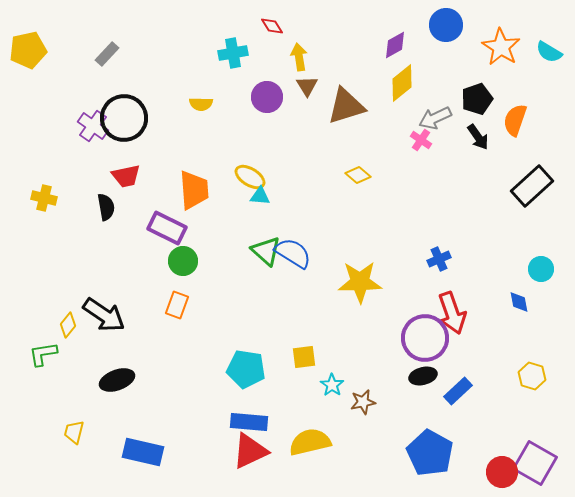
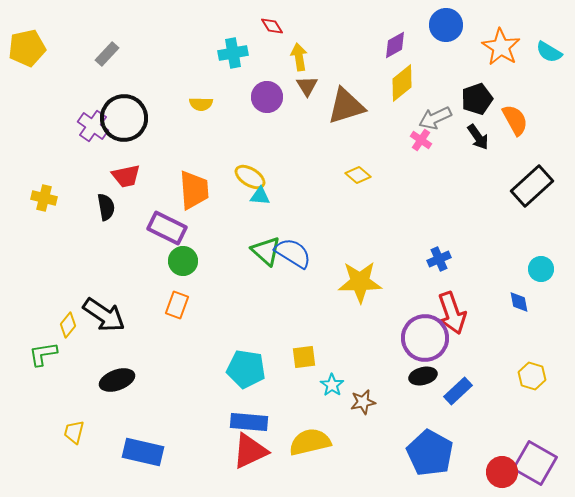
yellow pentagon at (28, 50): moved 1 px left, 2 px up
orange semicircle at (515, 120): rotated 132 degrees clockwise
